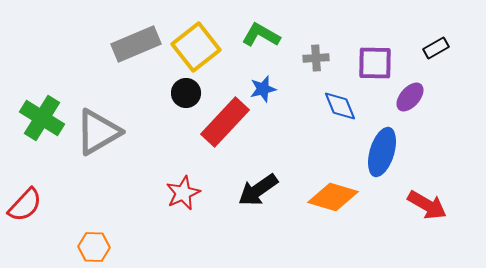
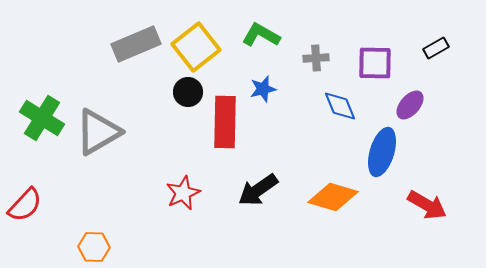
black circle: moved 2 px right, 1 px up
purple ellipse: moved 8 px down
red rectangle: rotated 42 degrees counterclockwise
